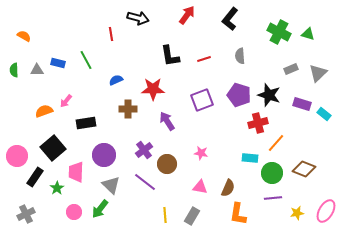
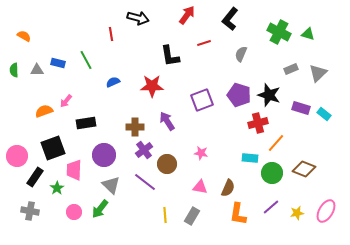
gray semicircle at (240, 56): moved 1 px right, 2 px up; rotated 28 degrees clockwise
red line at (204, 59): moved 16 px up
blue semicircle at (116, 80): moved 3 px left, 2 px down
red star at (153, 89): moved 1 px left, 3 px up
purple rectangle at (302, 104): moved 1 px left, 4 px down
brown cross at (128, 109): moved 7 px right, 18 px down
black square at (53, 148): rotated 20 degrees clockwise
pink trapezoid at (76, 172): moved 2 px left, 2 px up
purple line at (273, 198): moved 2 px left, 9 px down; rotated 36 degrees counterclockwise
gray cross at (26, 214): moved 4 px right, 3 px up; rotated 36 degrees clockwise
